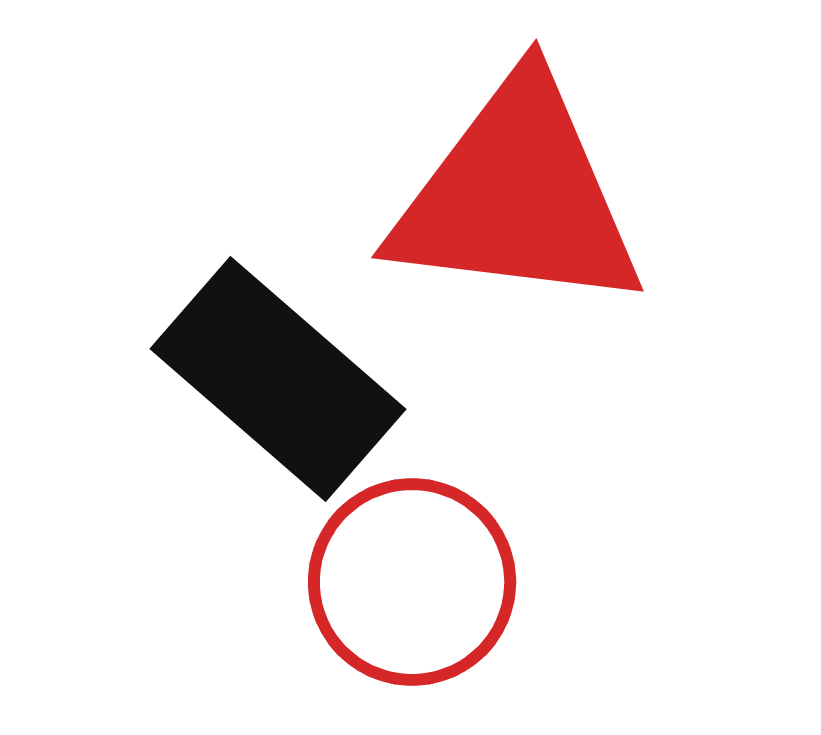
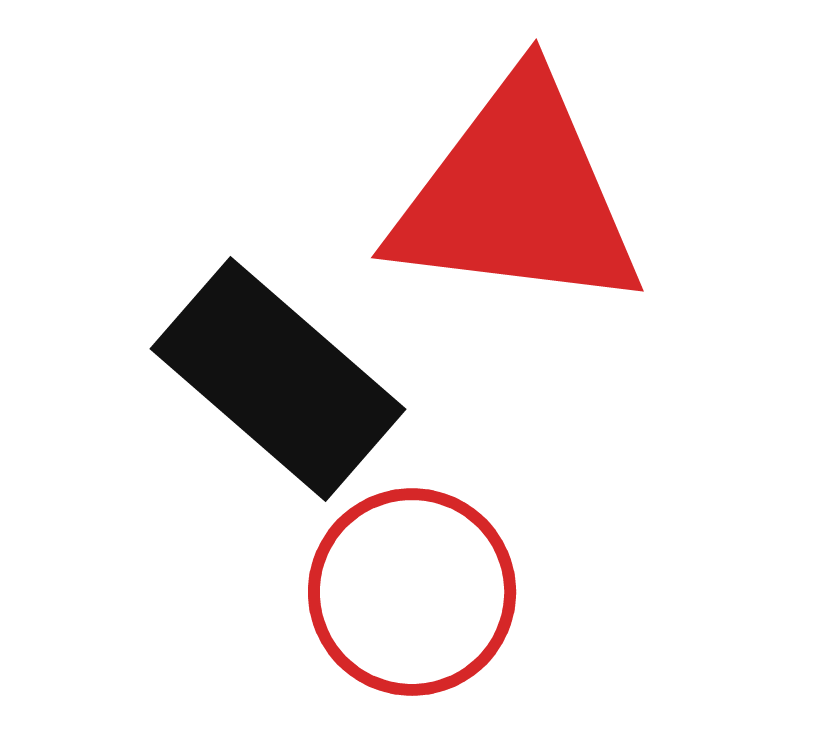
red circle: moved 10 px down
